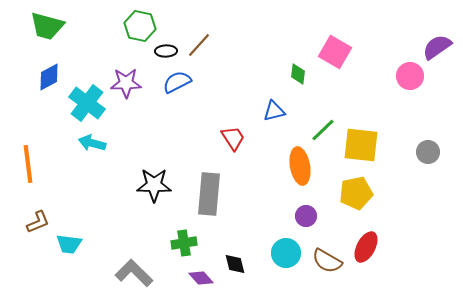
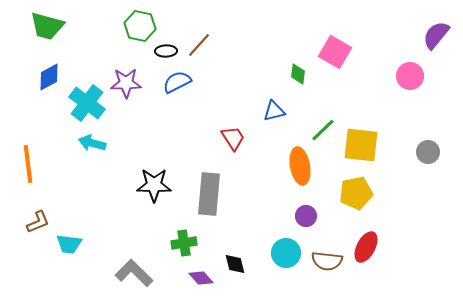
purple semicircle: moved 1 px left, 12 px up; rotated 16 degrees counterclockwise
brown semicircle: rotated 24 degrees counterclockwise
